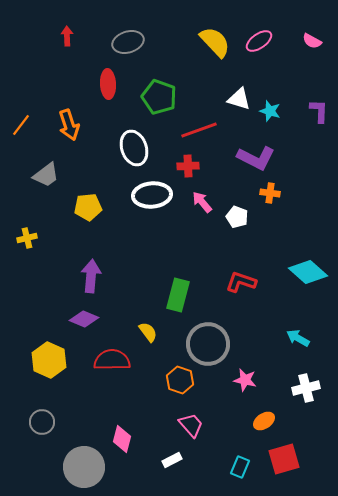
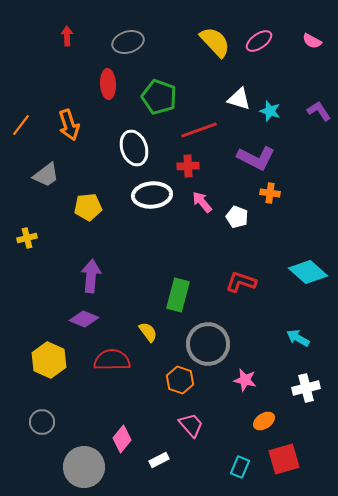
purple L-shape at (319, 111): rotated 35 degrees counterclockwise
pink diamond at (122, 439): rotated 24 degrees clockwise
white rectangle at (172, 460): moved 13 px left
